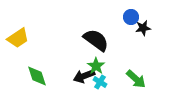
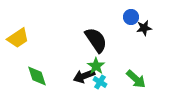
black star: moved 1 px right
black semicircle: rotated 20 degrees clockwise
